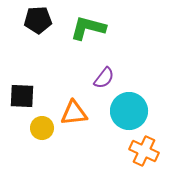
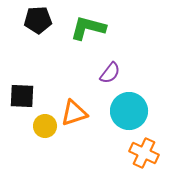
purple semicircle: moved 6 px right, 5 px up
orange triangle: rotated 12 degrees counterclockwise
yellow circle: moved 3 px right, 2 px up
orange cross: moved 2 px down
